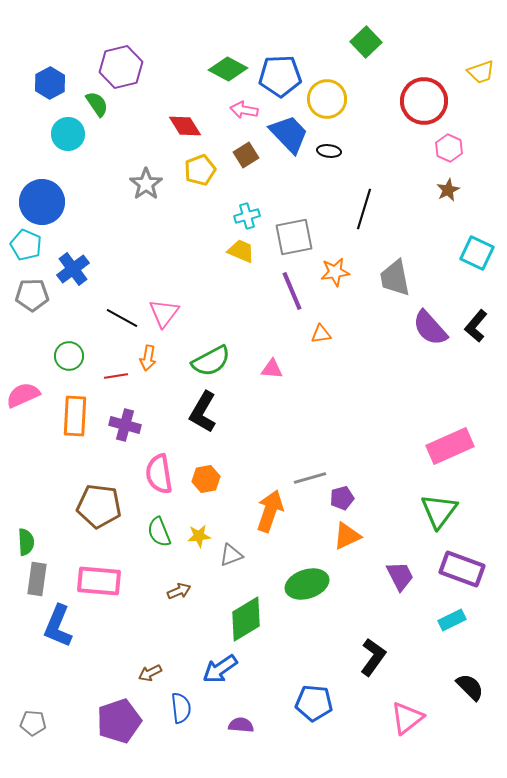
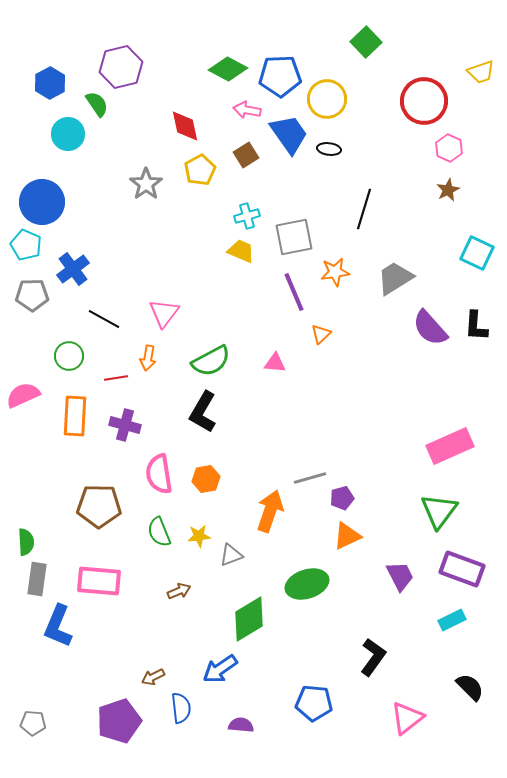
pink arrow at (244, 110): moved 3 px right
red diamond at (185, 126): rotated 20 degrees clockwise
blue trapezoid at (289, 134): rotated 9 degrees clockwise
black ellipse at (329, 151): moved 2 px up
yellow pentagon at (200, 170): rotated 8 degrees counterclockwise
gray trapezoid at (395, 278): rotated 69 degrees clockwise
purple line at (292, 291): moved 2 px right, 1 px down
black line at (122, 318): moved 18 px left, 1 px down
black L-shape at (476, 326): rotated 36 degrees counterclockwise
orange triangle at (321, 334): rotated 35 degrees counterclockwise
pink triangle at (272, 369): moved 3 px right, 6 px up
red line at (116, 376): moved 2 px down
brown pentagon at (99, 506): rotated 6 degrees counterclockwise
green diamond at (246, 619): moved 3 px right
brown arrow at (150, 673): moved 3 px right, 4 px down
